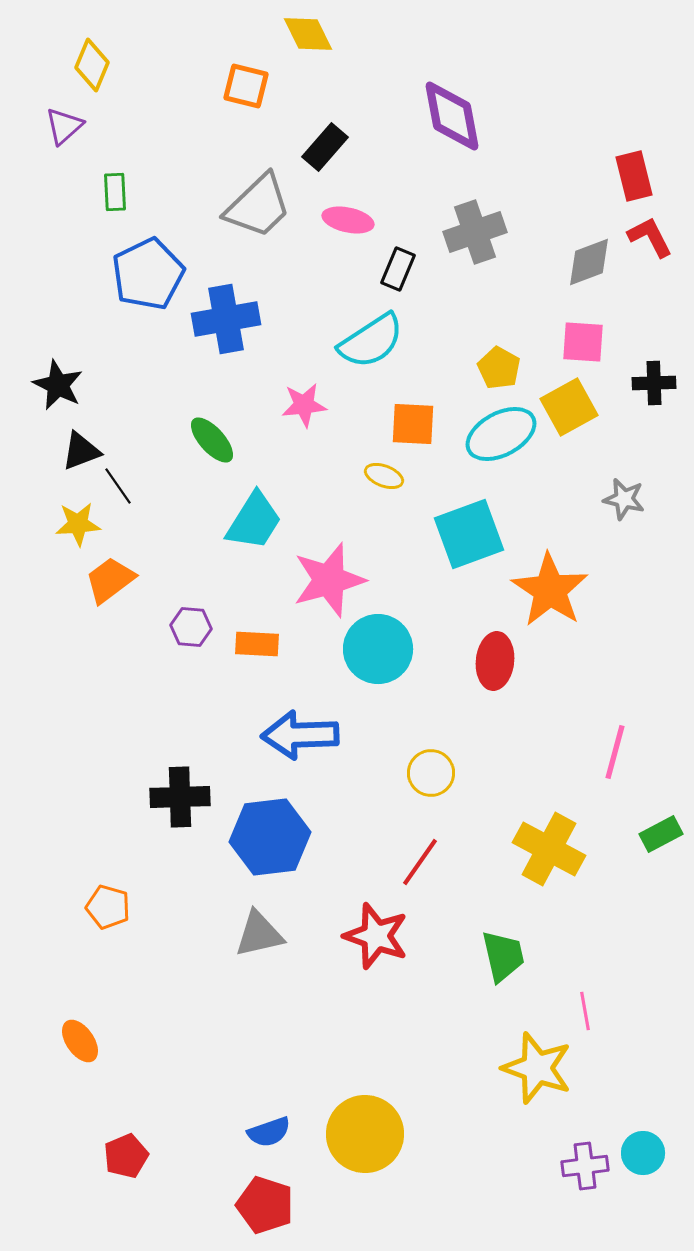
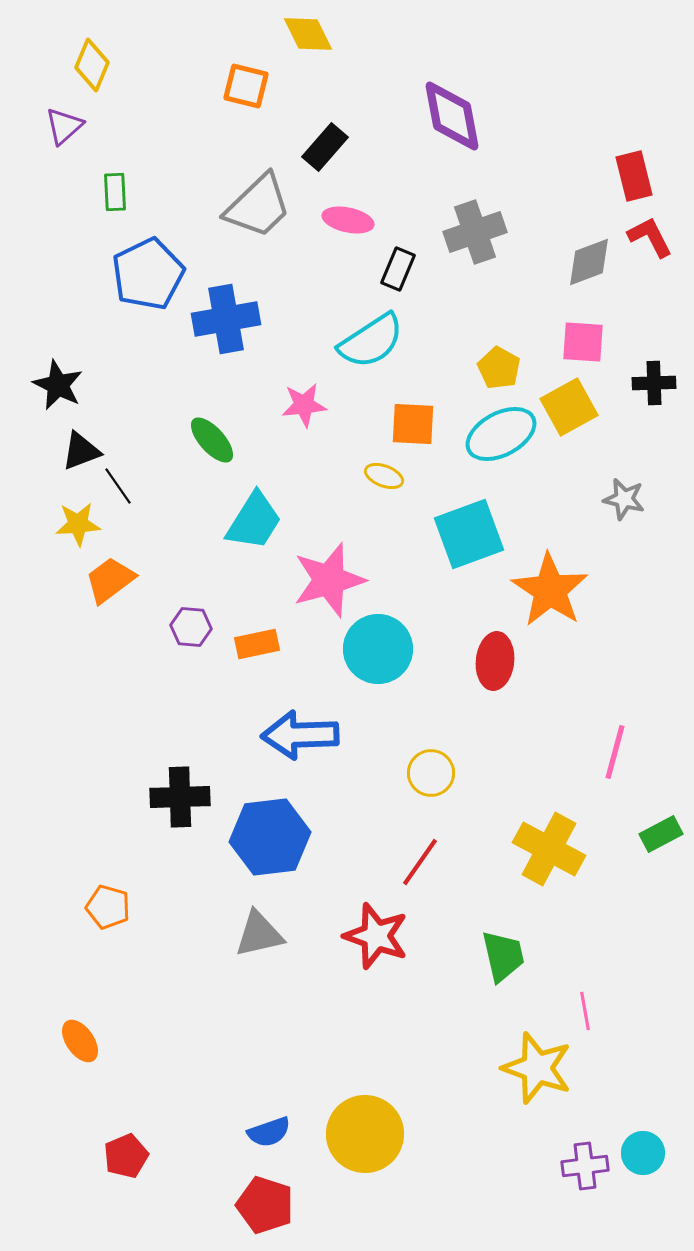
orange rectangle at (257, 644): rotated 15 degrees counterclockwise
